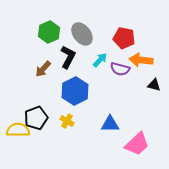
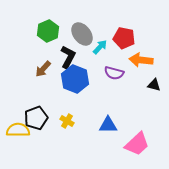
green hexagon: moved 1 px left, 1 px up
cyan arrow: moved 13 px up
purple semicircle: moved 6 px left, 4 px down
blue hexagon: moved 12 px up; rotated 12 degrees counterclockwise
blue triangle: moved 2 px left, 1 px down
